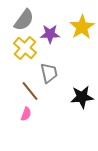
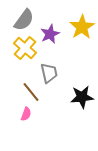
purple star: rotated 24 degrees counterclockwise
brown line: moved 1 px right, 1 px down
